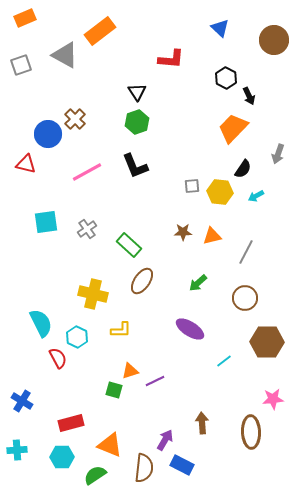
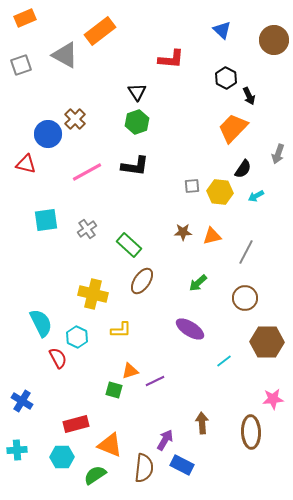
blue triangle at (220, 28): moved 2 px right, 2 px down
black L-shape at (135, 166): rotated 60 degrees counterclockwise
cyan square at (46, 222): moved 2 px up
red rectangle at (71, 423): moved 5 px right, 1 px down
